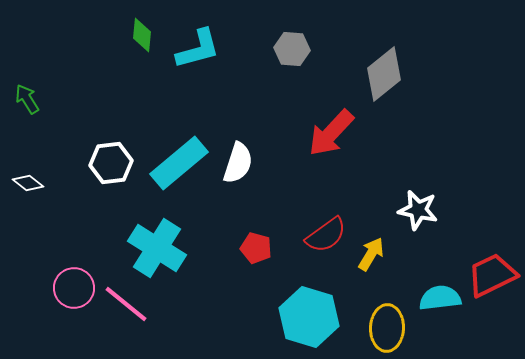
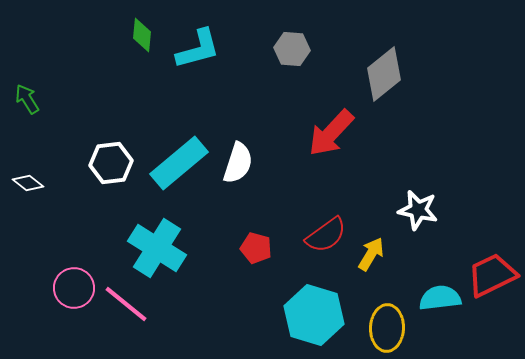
cyan hexagon: moved 5 px right, 2 px up
